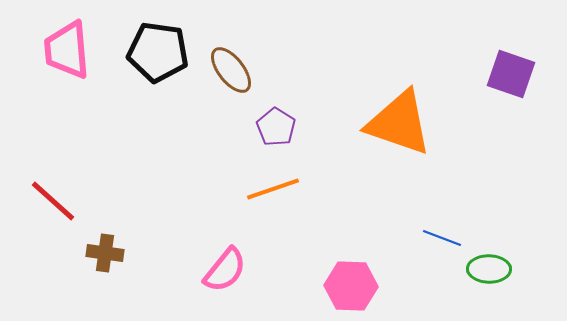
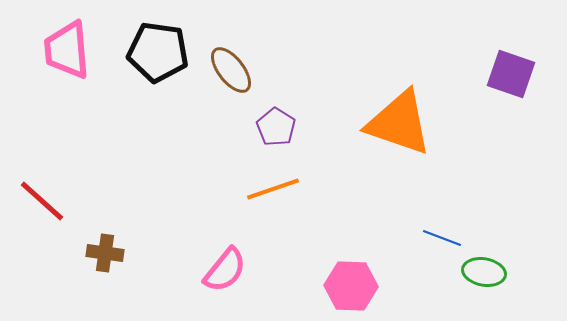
red line: moved 11 px left
green ellipse: moved 5 px left, 3 px down; rotated 9 degrees clockwise
